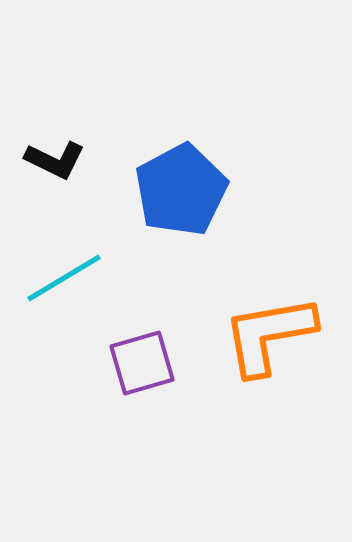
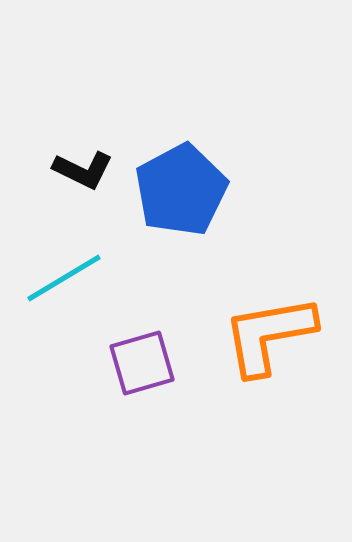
black L-shape: moved 28 px right, 10 px down
